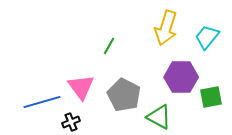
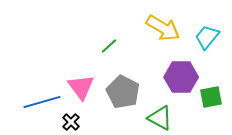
yellow arrow: moved 3 px left; rotated 76 degrees counterclockwise
green line: rotated 18 degrees clockwise
gray pentagon: moved 1 px left, 3 px up
green triangle: moved 1 px right, 1 px down
black cross: rotated 24 degrees counterclockwise
